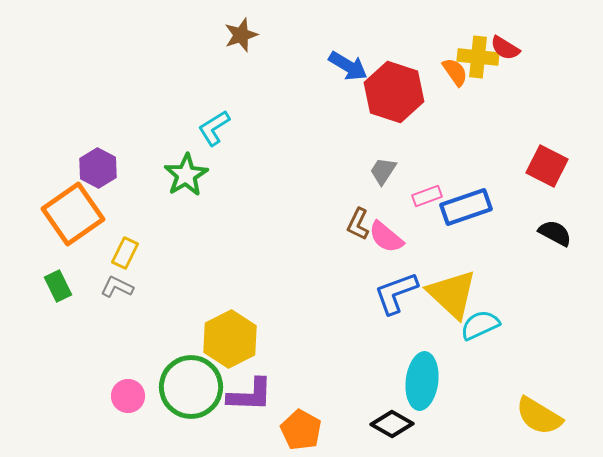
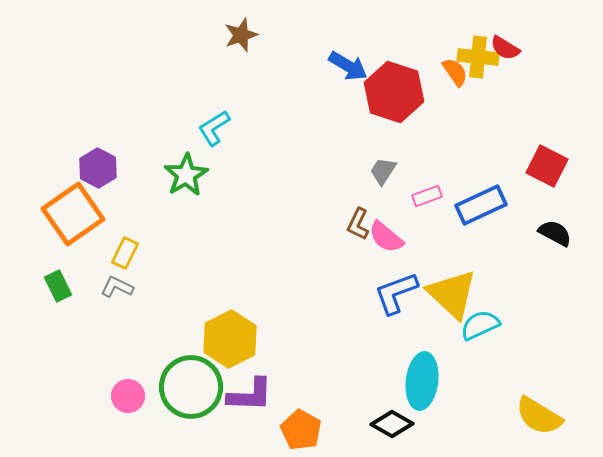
blue rectangle: moved 15 px right, 2 px up; rotated 6 degrees counterclockwise
